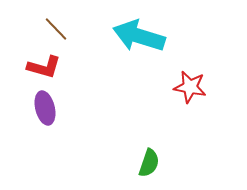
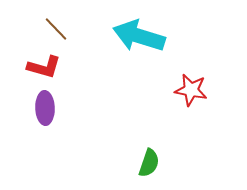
red star: moved 1 px right, 3 px down
purple ellipse: rotated 12 degrees clockwise
